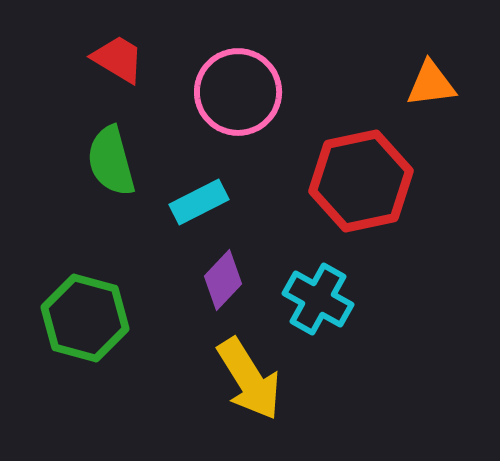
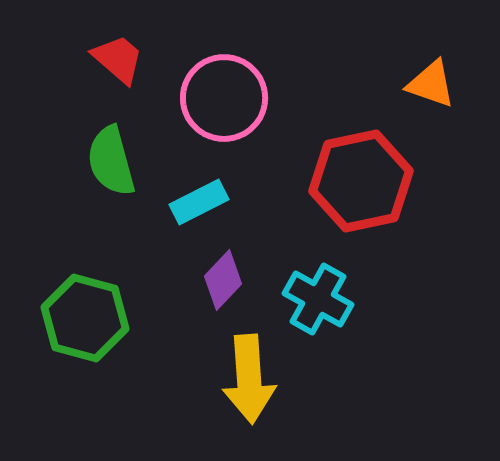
red trapezoid: rotated 10 degrees clockwise
orange triangle: rotated 26 degrees clockwise
pink circle: moved 14 px left, 6 px down
yellow arrow: rotated 28 degrees clockwise
